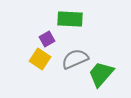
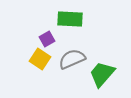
gray semicircle: moved 3 px left
green trapezoid: moved 1 px right
